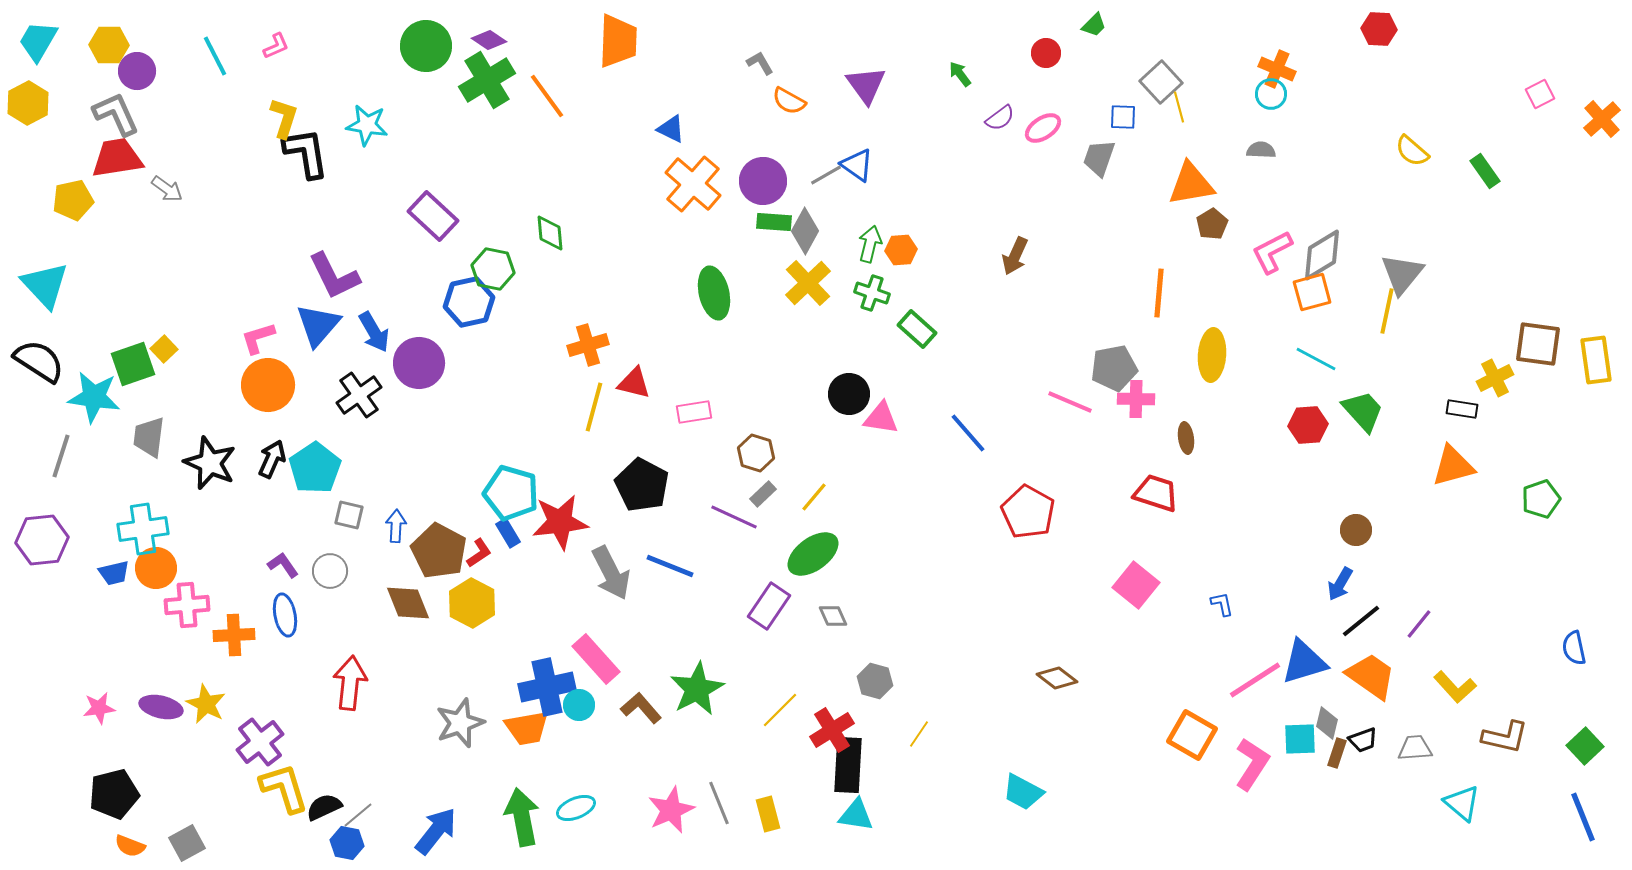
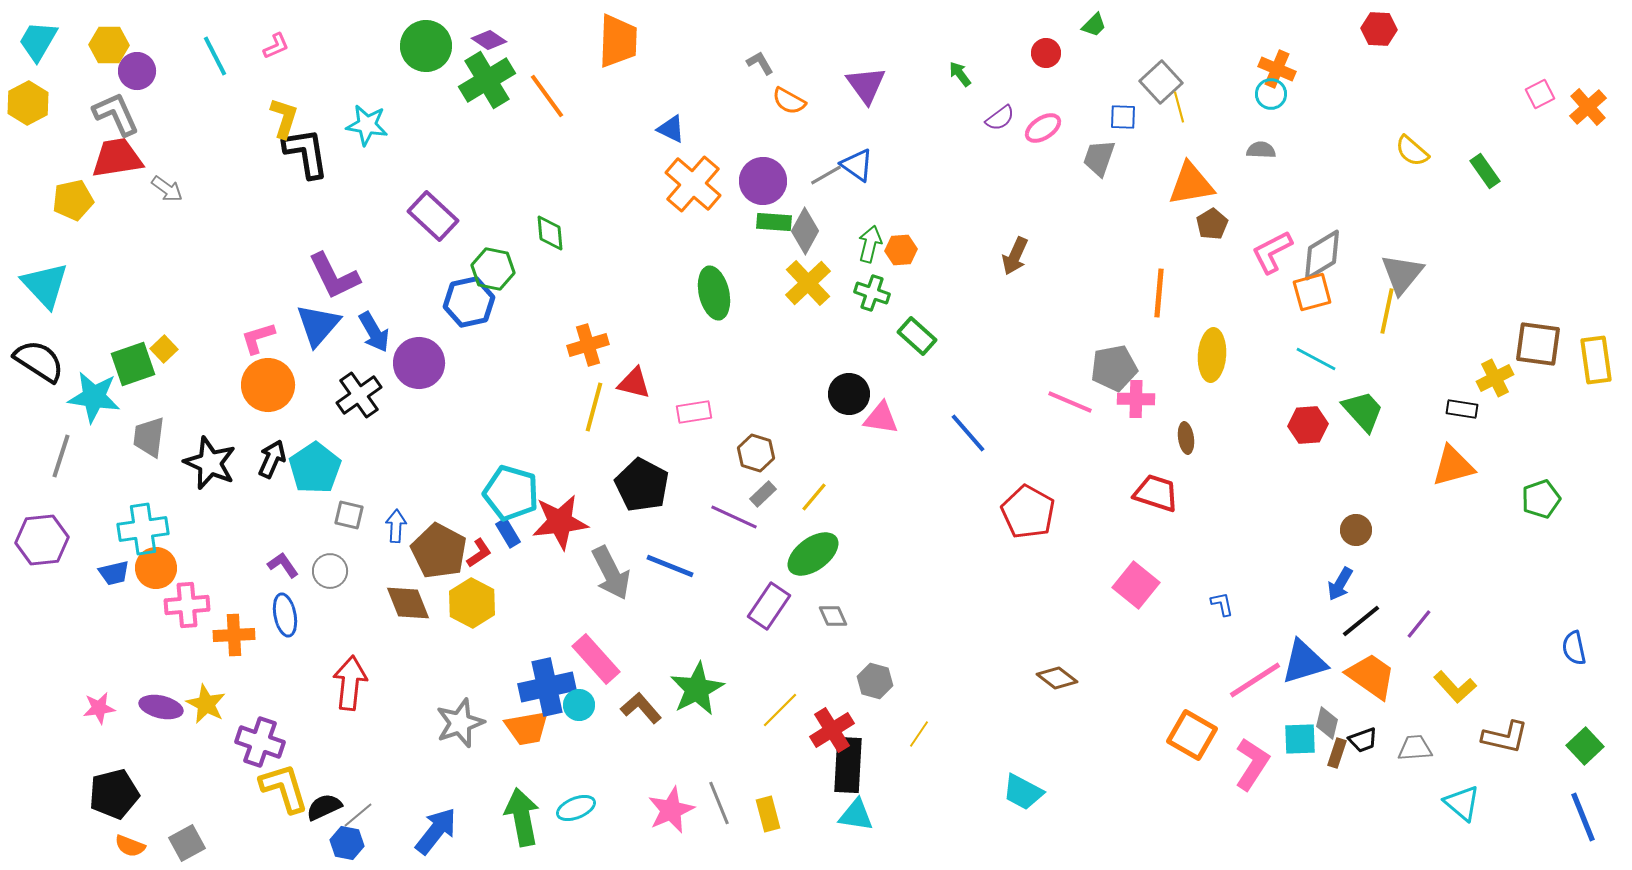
orange cross at (1602, 119): moved 14 px left, 12 px up
green rectangle at (917, 329): moved 7 px down
purple cross at (260, 742): rotated 33 degrees counterclockwise
